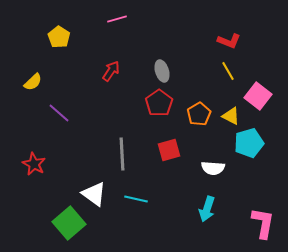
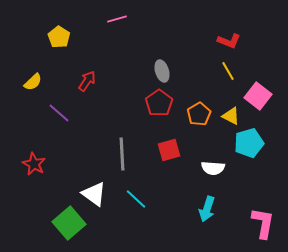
red arrow: moved 24 px left, 10 px down
cyan line: rotated 30 degrees clockwise
